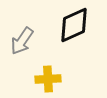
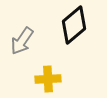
black diamond: rotated 15 degrees counterclockwise
